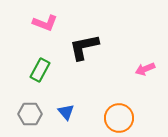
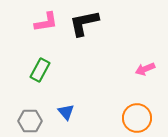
pink L-shape: moved 1 px right, 1 px up; rotated 30 degrees counterclockwise
black L-shape: moved 24 px up
gray hexagon: moved 7 px down
orange circle: moved 18 px right
